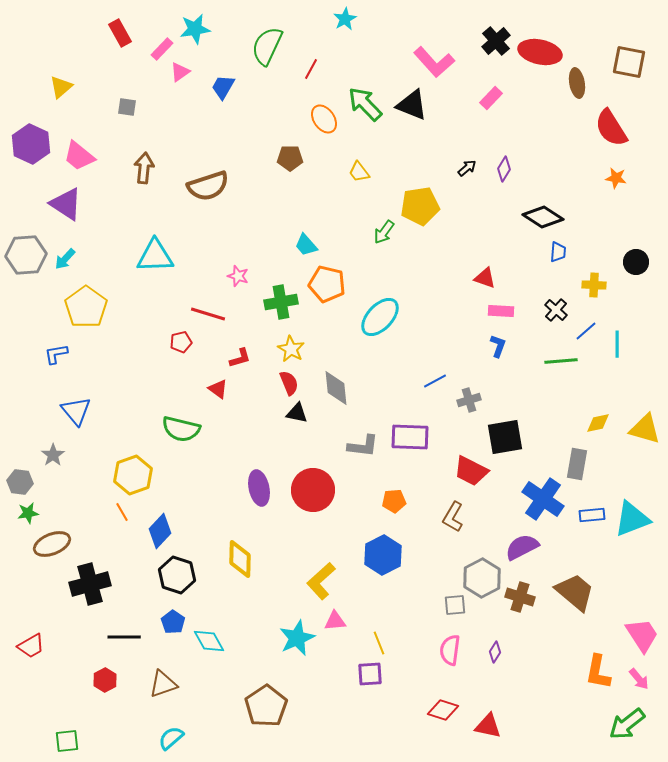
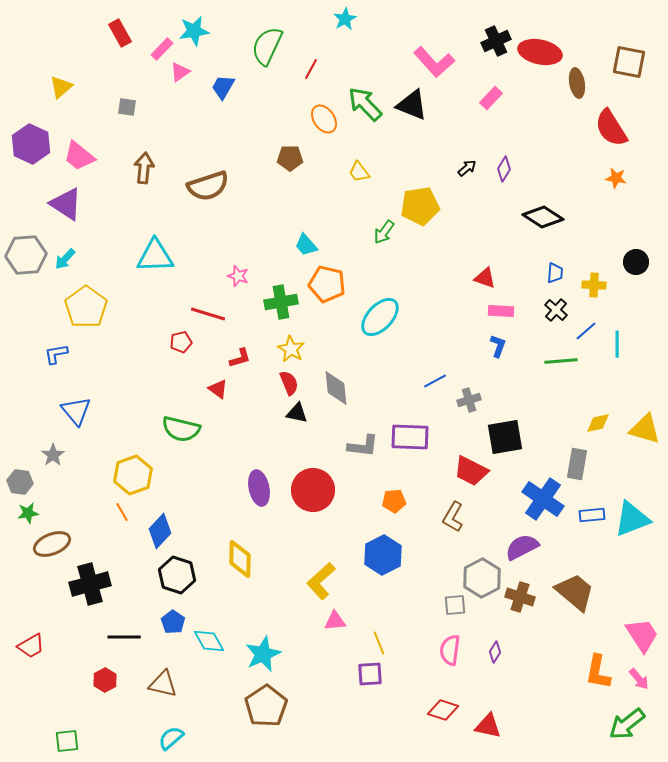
cyan star at (195, 29): moved 1 px left, 2 px down
black cross at (496, 41): rotated 16 degrees clockwise
blue trapezoid at (558, 252): moved 3 px left, 21 px down
cyan star at (297, 638): moved 34 px left, 16 px down
brown triangle at (163, 684): rotated 32 degrees clockwise
